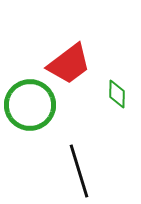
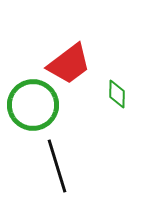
green circle: moved 3 px right
black line: moved 22 px left, 5 px up
